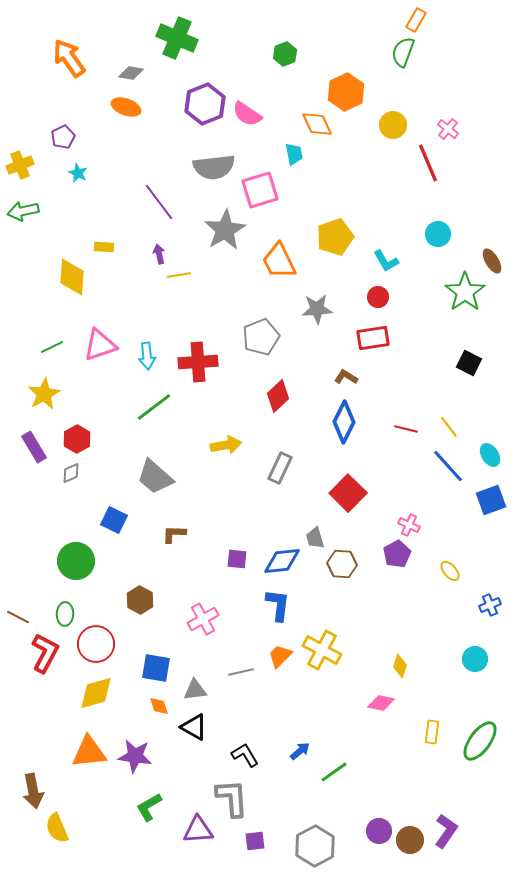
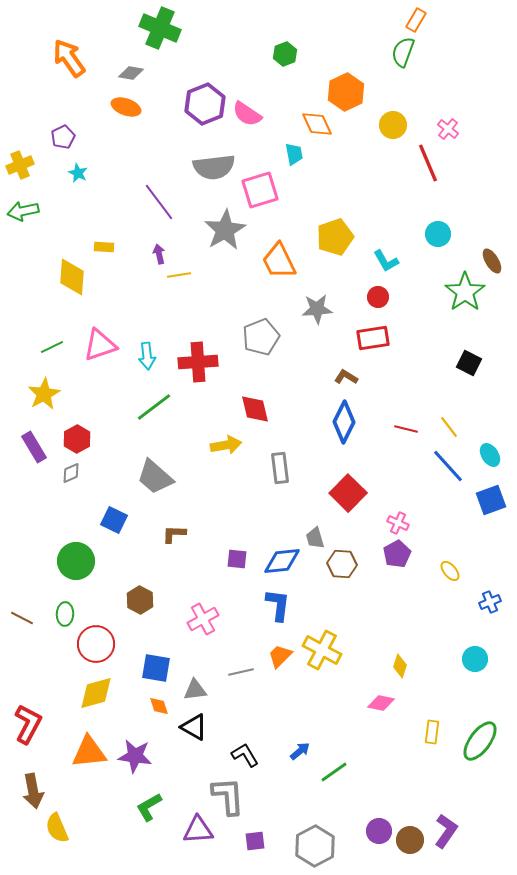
green cross at (177, 38): moved 17 px left, 10 px up
red diamond at (278, 396): moved 23 px left, 13 px down; rotated 60 degrees counterclockwise
gray rectangle at (280, 468): rotated 32 degrees counterclockwise
pink cross at (409, 525): moved 11 px left, 2 px up
blue cross at (490, 605): moved 3 px up
brown line at (18, 617): moved 4 px right, 1 px down
red L-shape at (45, 653): moved 17 px left, 71 px down
gray L-shape at (232, 798): moved 4 px left, 2 px up
